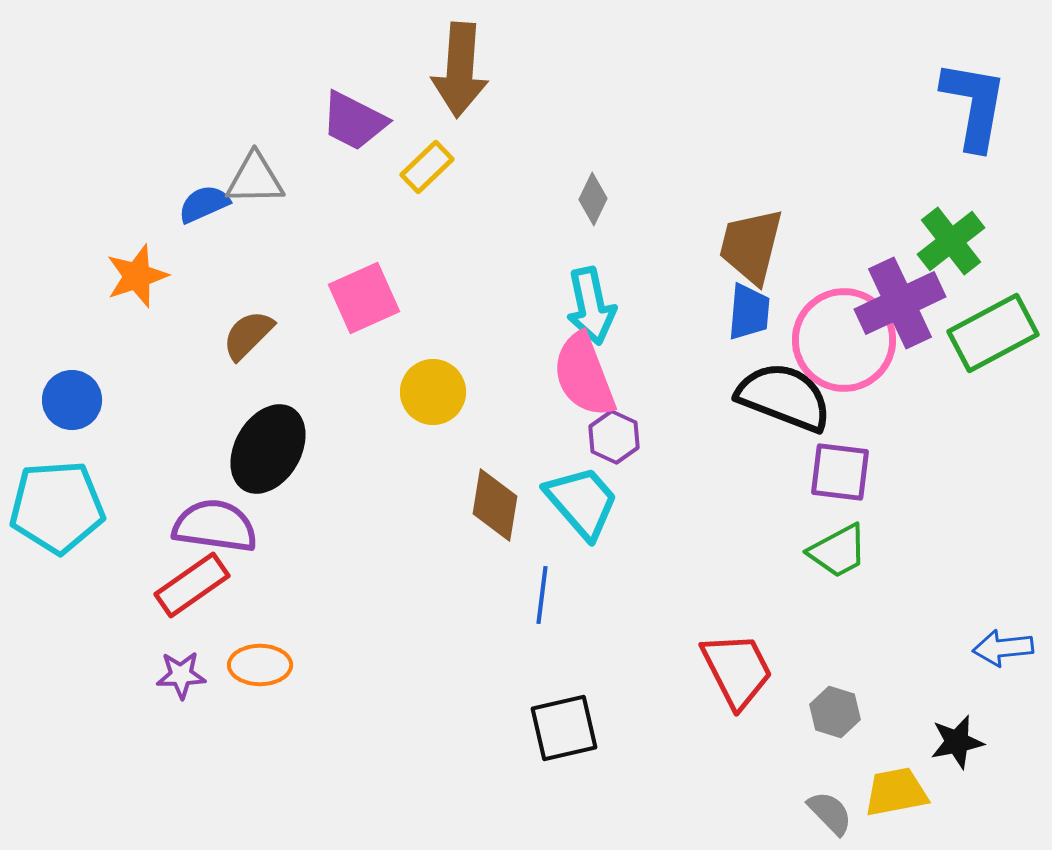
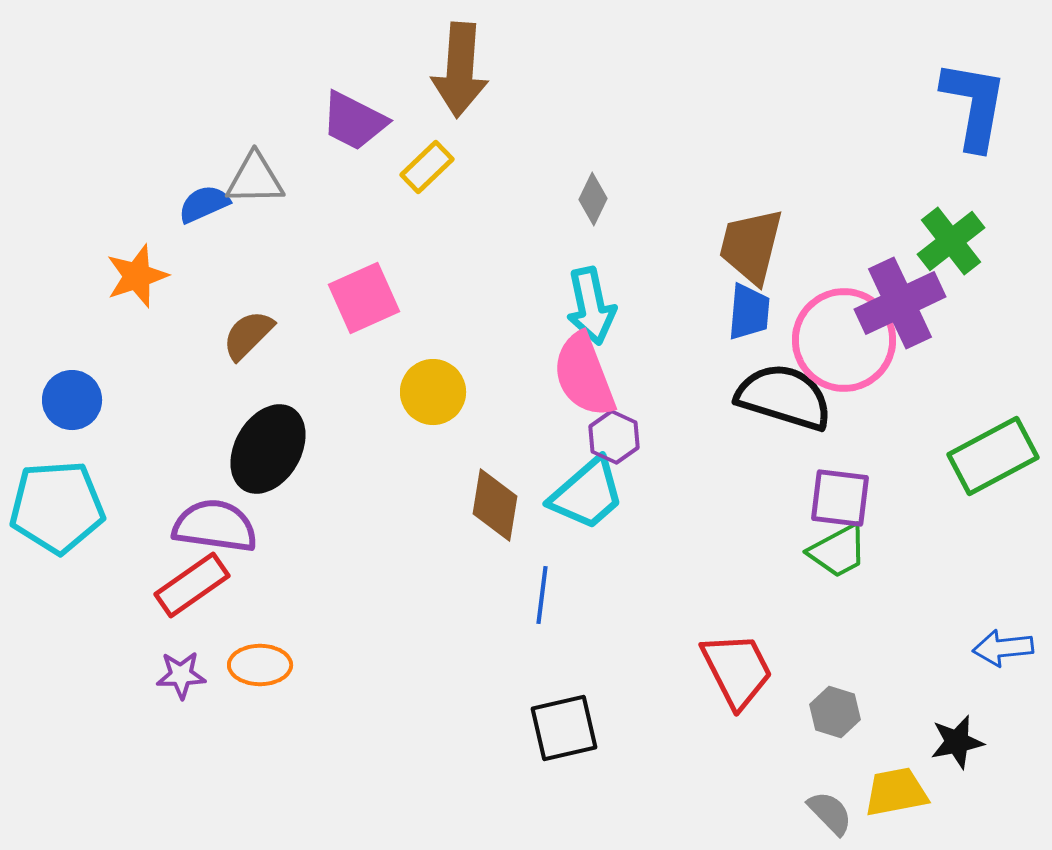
green rectangle: moved 123 px down
black semicircle: rotated 4 degrees counterclockwise
purple square: moved 26 px down
cyan trapezoid: moved 5 px right, 8 px up; rotated 90 degrees clockwise
